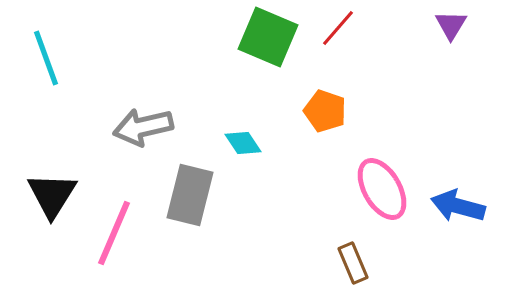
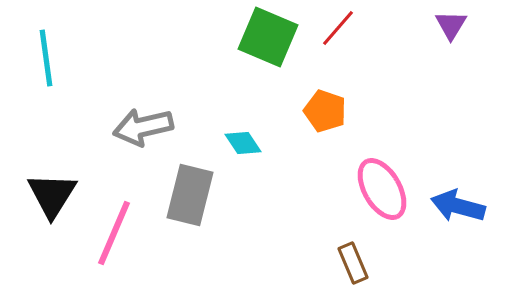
cyan line: rotated 12 degrees clockwise
